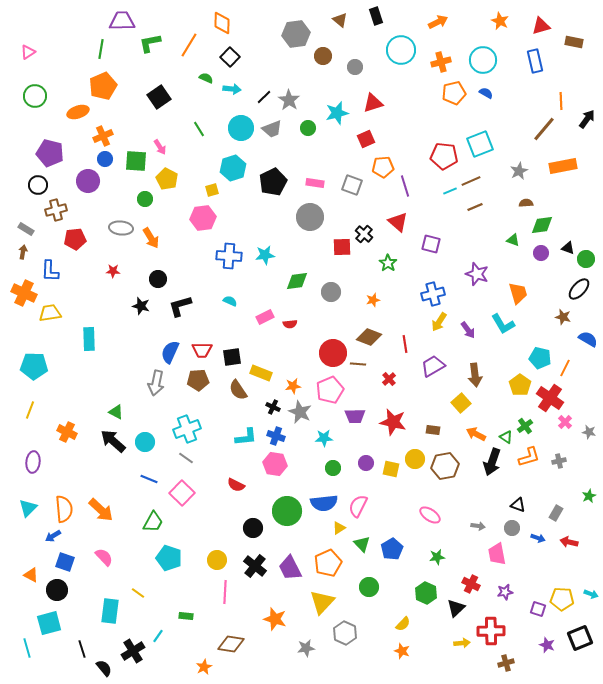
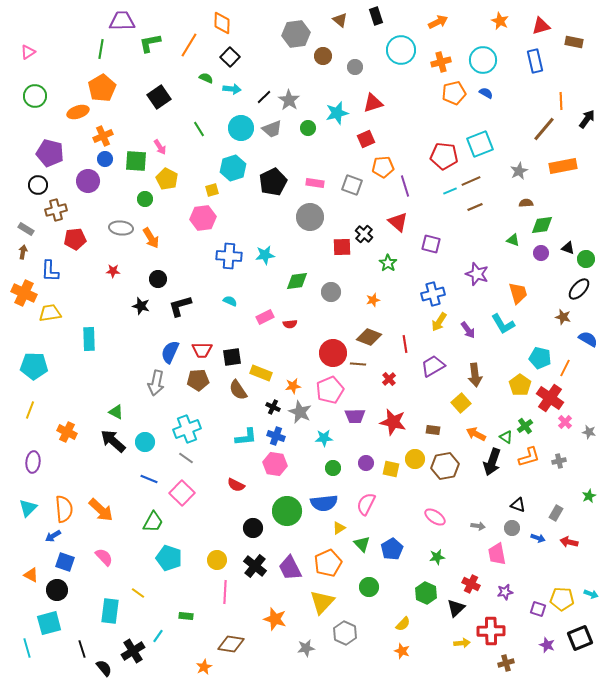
orange pentagon at (103, 86): moved 1 px left, 2 px down; rotated 8 degrees counterclockwise
pink semicircle at (358, 506): moved 8 px right, 2 px up
pink ellipse at (430, 515): moved 5 px right, 2 px down
